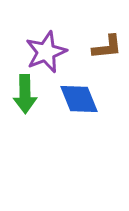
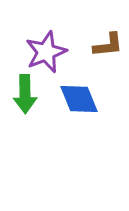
brown L-shape: moved 1 px right, 2 px up
